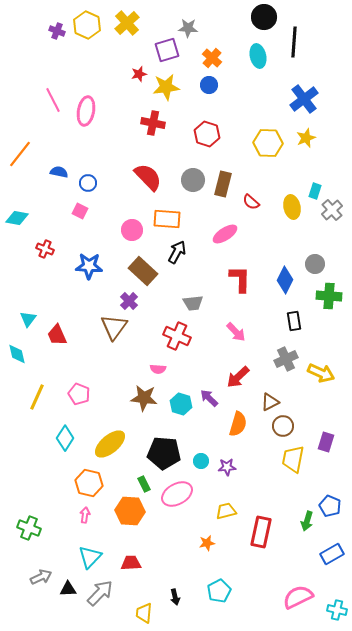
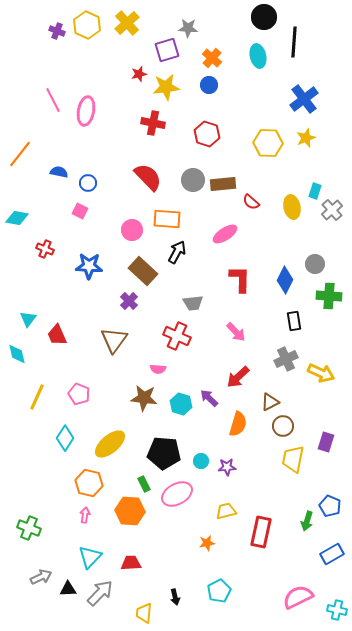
brown rectangle at (223, 184): rotated 70 degrees clockwise
brown triangle at (114, 327): moved 13 px down
